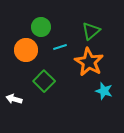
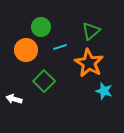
orange star: moved 1 px down
